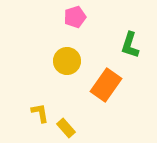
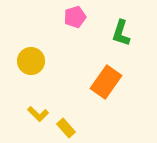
green L-shape: moved 9 px left, 12 px up
yellow circle: moved 36 px left
orange rectangle: moved 3 px up
yellow L-shape: moved 2 px left, 1 px down; rotated 145 degrees clockwise
